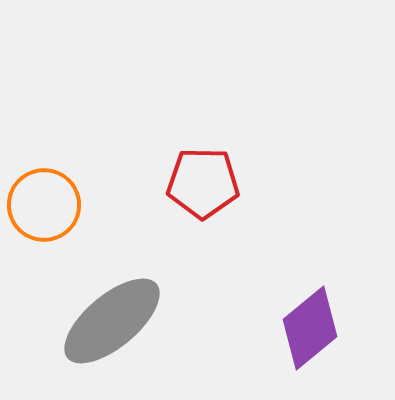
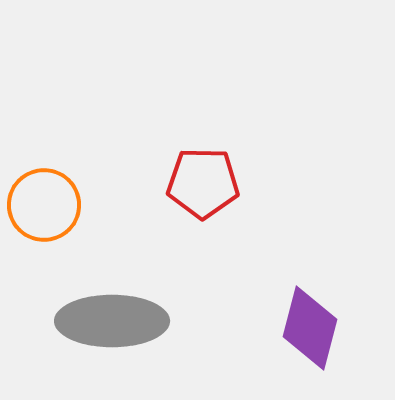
gray ellipse: rotated 40 degrees clockwise
purple diamond: rotated 36 degrees counterclockwise
